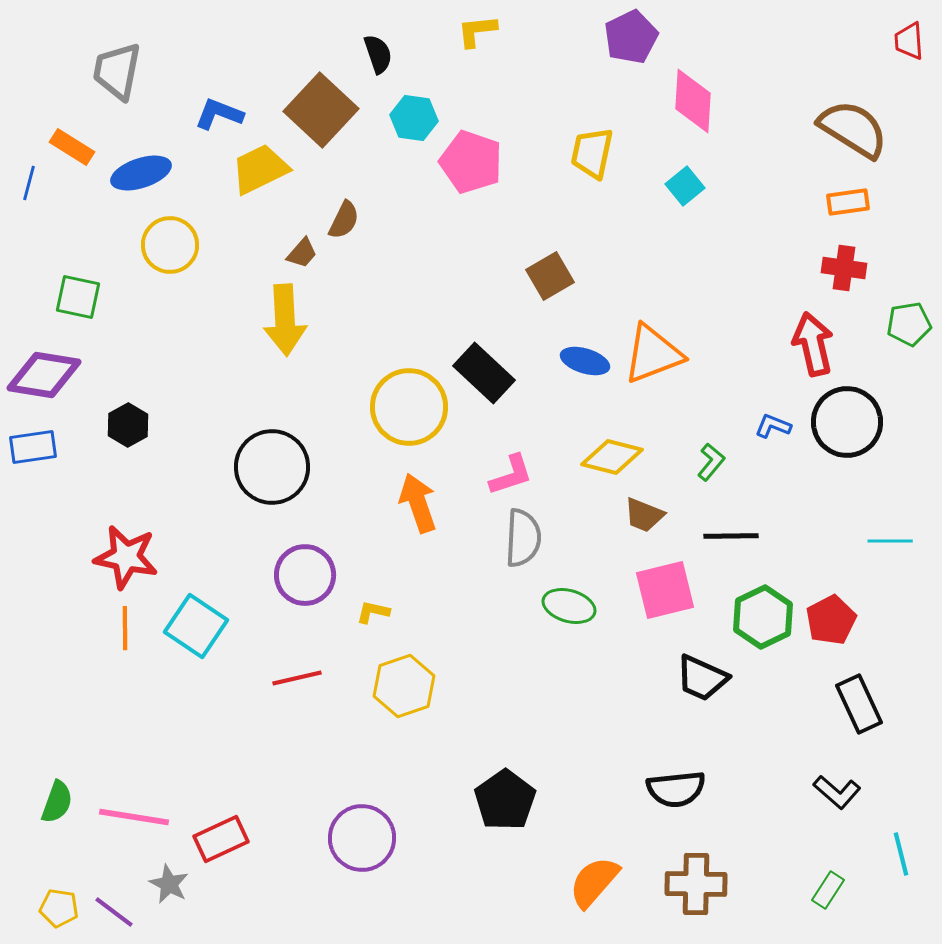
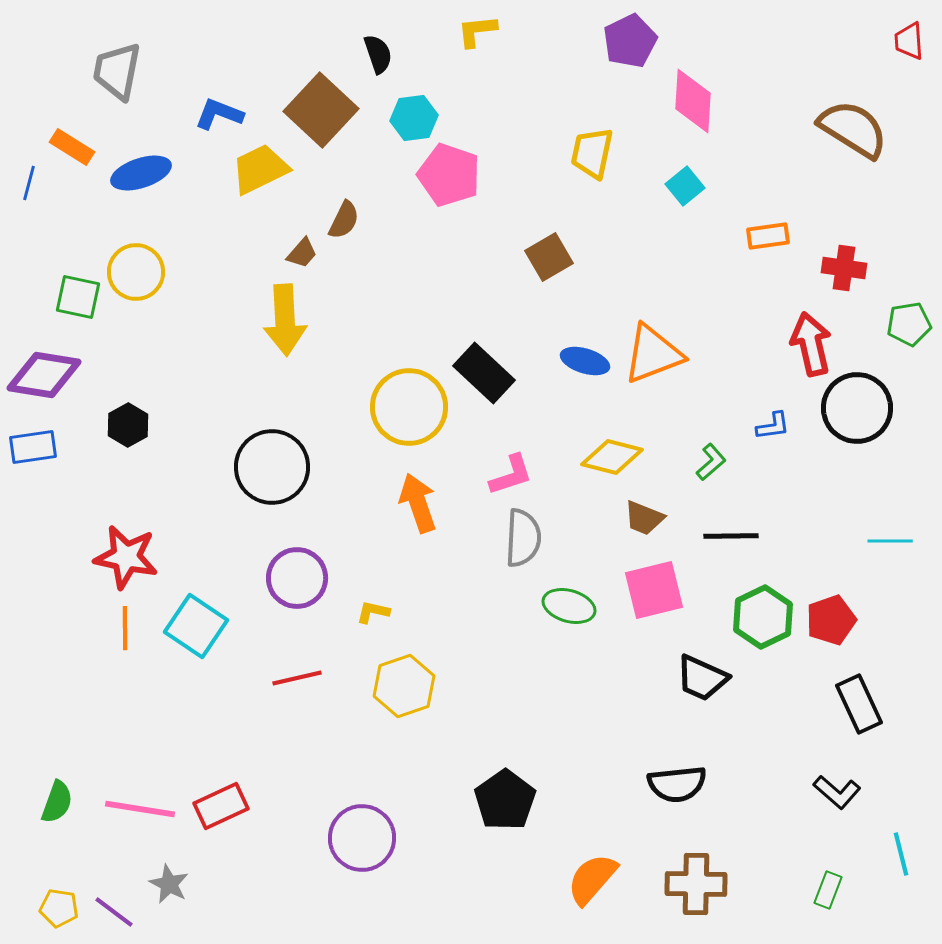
purple pentagon at (631, 37): moved 1 px left, 4 px down
cyan hexagon at (414, 118): rotated 15 degrees counterclockwise
pink pentagon at (471, 162): moved 22 px left, 13 px down
orange rectangle at (848, 202): moved 80 px left, 34 px down
yellow circle at (170, 245): moved 34 px left, 27 px down
brown square at (550, 276): moved 1 px left, 19 px up
red arrow at (813, 344): moved 2 px left
black circle at (847, 422): moved 10 px right, 14 px up
blue L-shape at (773, 426): rotated 150 degrees clockwise
green L-shape at (711, 462): rotated 9 degrees clockwise
brown trapezoid at (644, 515): moved 3 px down
purple circle at (305, 575): moved 8 px left, 3 px down
pink square at (665, 590): moved 11 px left
red pentagon at (831, 620): rotated 9 degrees clockwise
black semicircle at (676, 789): moved 1 px right, 5 px up
pink line at (134, 817): moved 6 px right, 8 px up
red rectangle at (221, 839): moved 33 px up
orange semicircle at (594, 882): moved 2 px left, 3 px up
green rectangle at (828, 890): rotated 12 degrees counterclockwise
